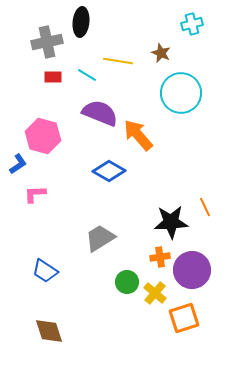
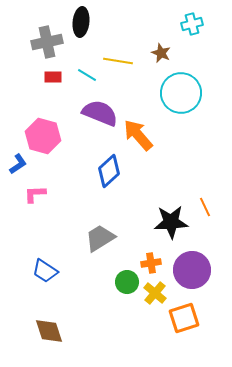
blue diamond: rotated 72 degrees counterclockwise
orange cross: moved 9 px left, 6 px down
